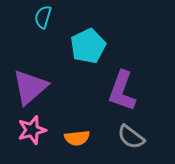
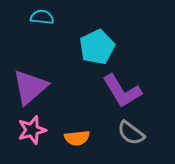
cyan semicircle: moved 1 px left; rotated 80 degrees clockwise
cyan pentagon: moved 9 px right, 1 px down
purple L-shape: rotated 51 degrees counterclockwise
gray semicircle: moved 4 px up
